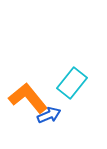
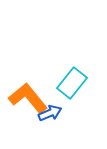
blue arrow: moved 1 px right, 2 px up
